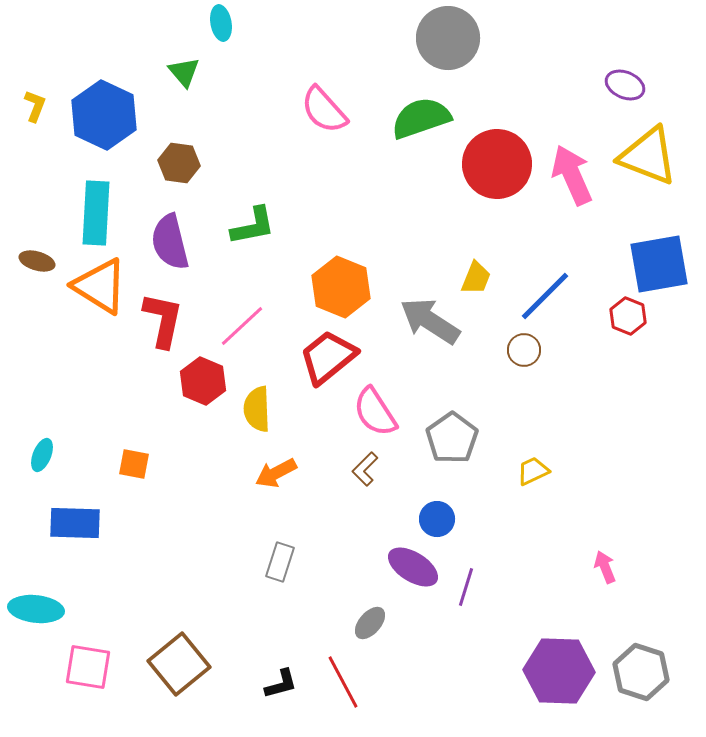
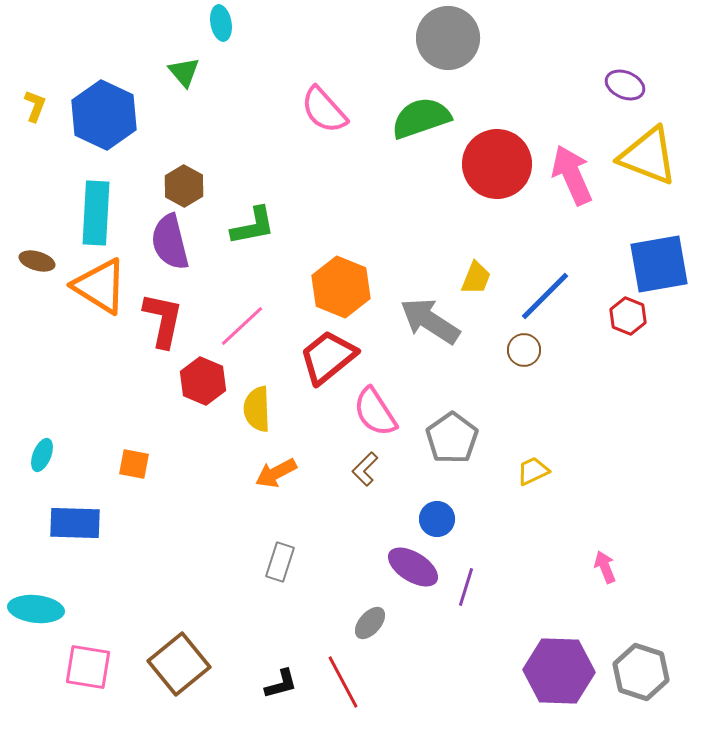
brown hexagon at (179, 163): moved 5 px right, 23 px down; rotated 21 degrees clockwise
